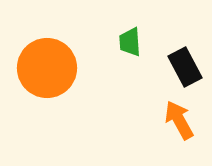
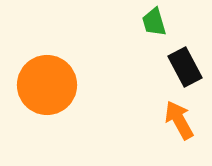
green trapezoid: moved 24 px right, 20 px up; rotated 12 degrees counterclockwise
orange circle: moved 17 px down
